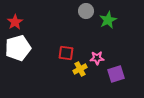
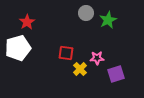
gray circle: moved 2 px down
red star: moved 12 px right
yellow cross: rotated 16 degrees counterclockwise
